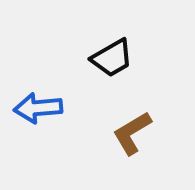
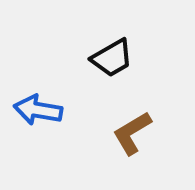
blue arrow: moved 2 px down; rotated 15 degrees clockwise
